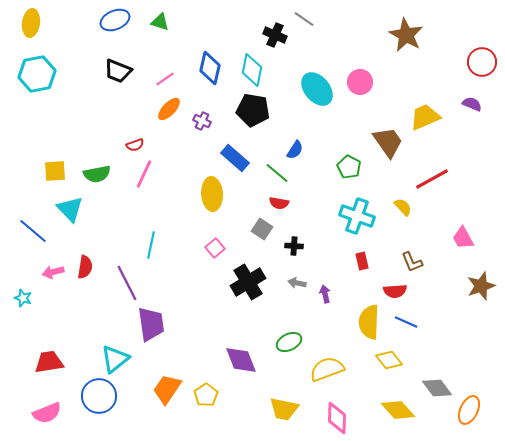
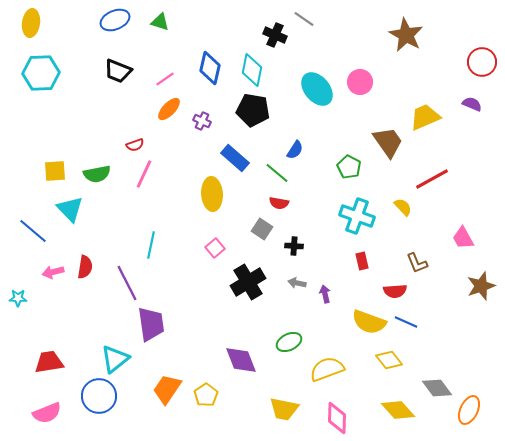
cyan hexagon at (37, 74): moved 4 px right, 1 px up; rotated 9 degrees clockwise
brown L-shape at (412, 262): moved 5 px right, 1 px down
cyan star at (23, 298): moved 5 px left; rotated 18 degrees counterclockwise
yellow semicircle at (369, 322): rotated 72 degrees counterclockwise
